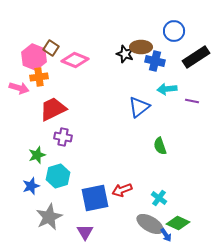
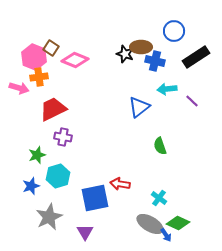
purple line: rotated 32 degrees clockwise
red arrow: moved 2 px left, 6 px up; rotated 30 degrees clockwise
